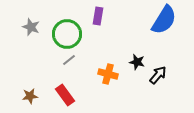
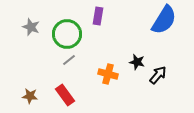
brown star: rotated 14 degrees clockwise
